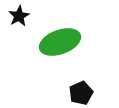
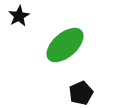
green ellipse: moved 5 px right, 3 px down; rotated 21 degrees counterclockwise
